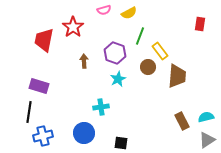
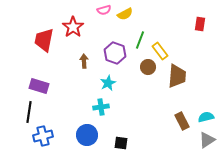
yellow semicircle: moved 4 px left, 1 px down
green line: moved 4 px down
cyan star: moved 10 px left, 4 px down
blue circle: moved 3 px right, 2 px down
